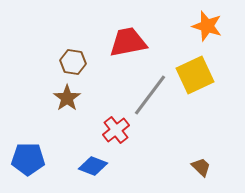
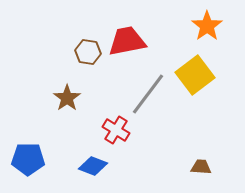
orange star: rotated 20 degrees clockwise
red trapezoid: moved 1 px left, 1 px up
brown hexagon: moved 15 px right, 10 px up
yellow square: rotated 12 degrees counterclockwise
gray line: moved 2 px left, 1 px up
red cross: rotated 20 degrees counterclockwise
brown trapezoid: rotated 40 degrees counterclockwise
